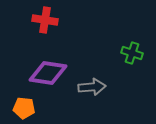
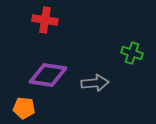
purple diamond: moved 2 px down
gray arrow: moved 3 px right, 4 px up
